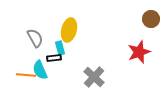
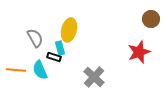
black rectangle: moved 1 px up; rotated 24 degrees clockwise
orange line: moved 10 px left, 5 px up
